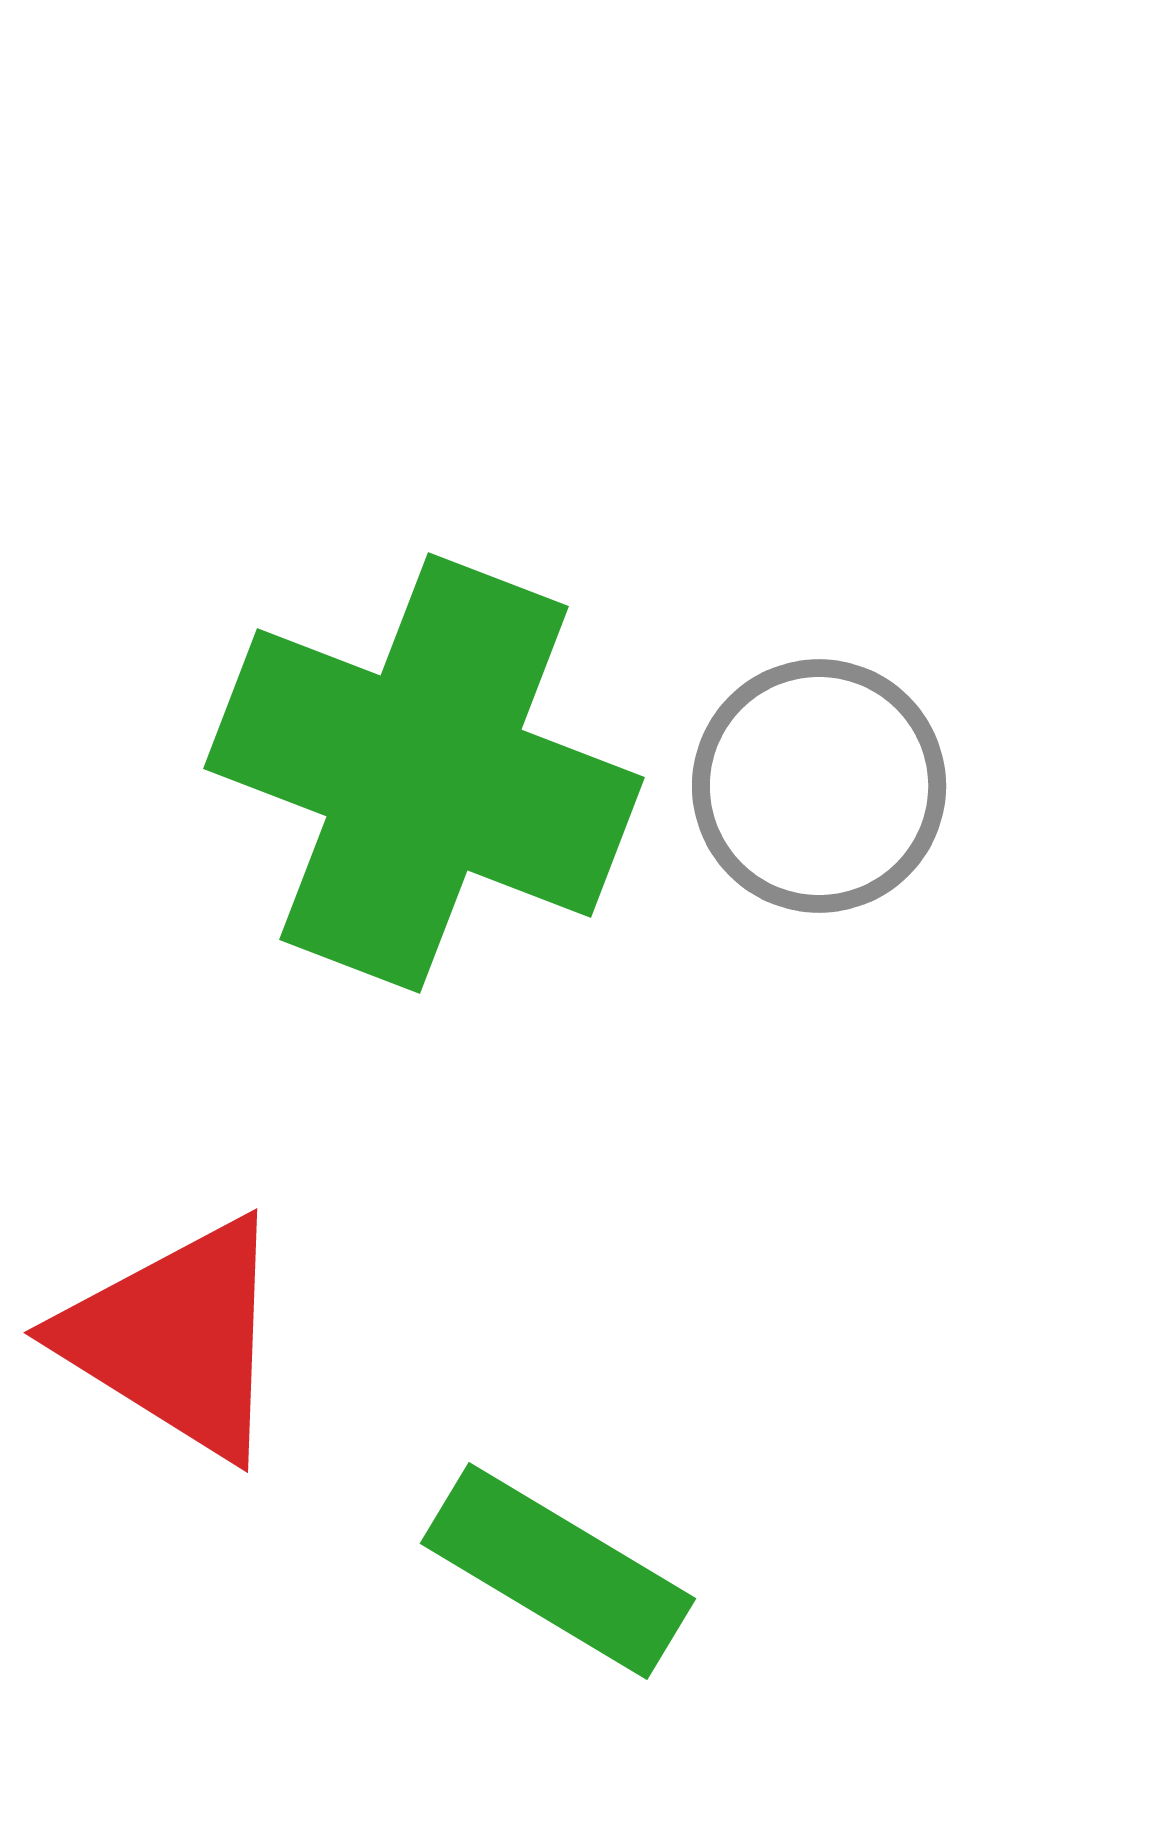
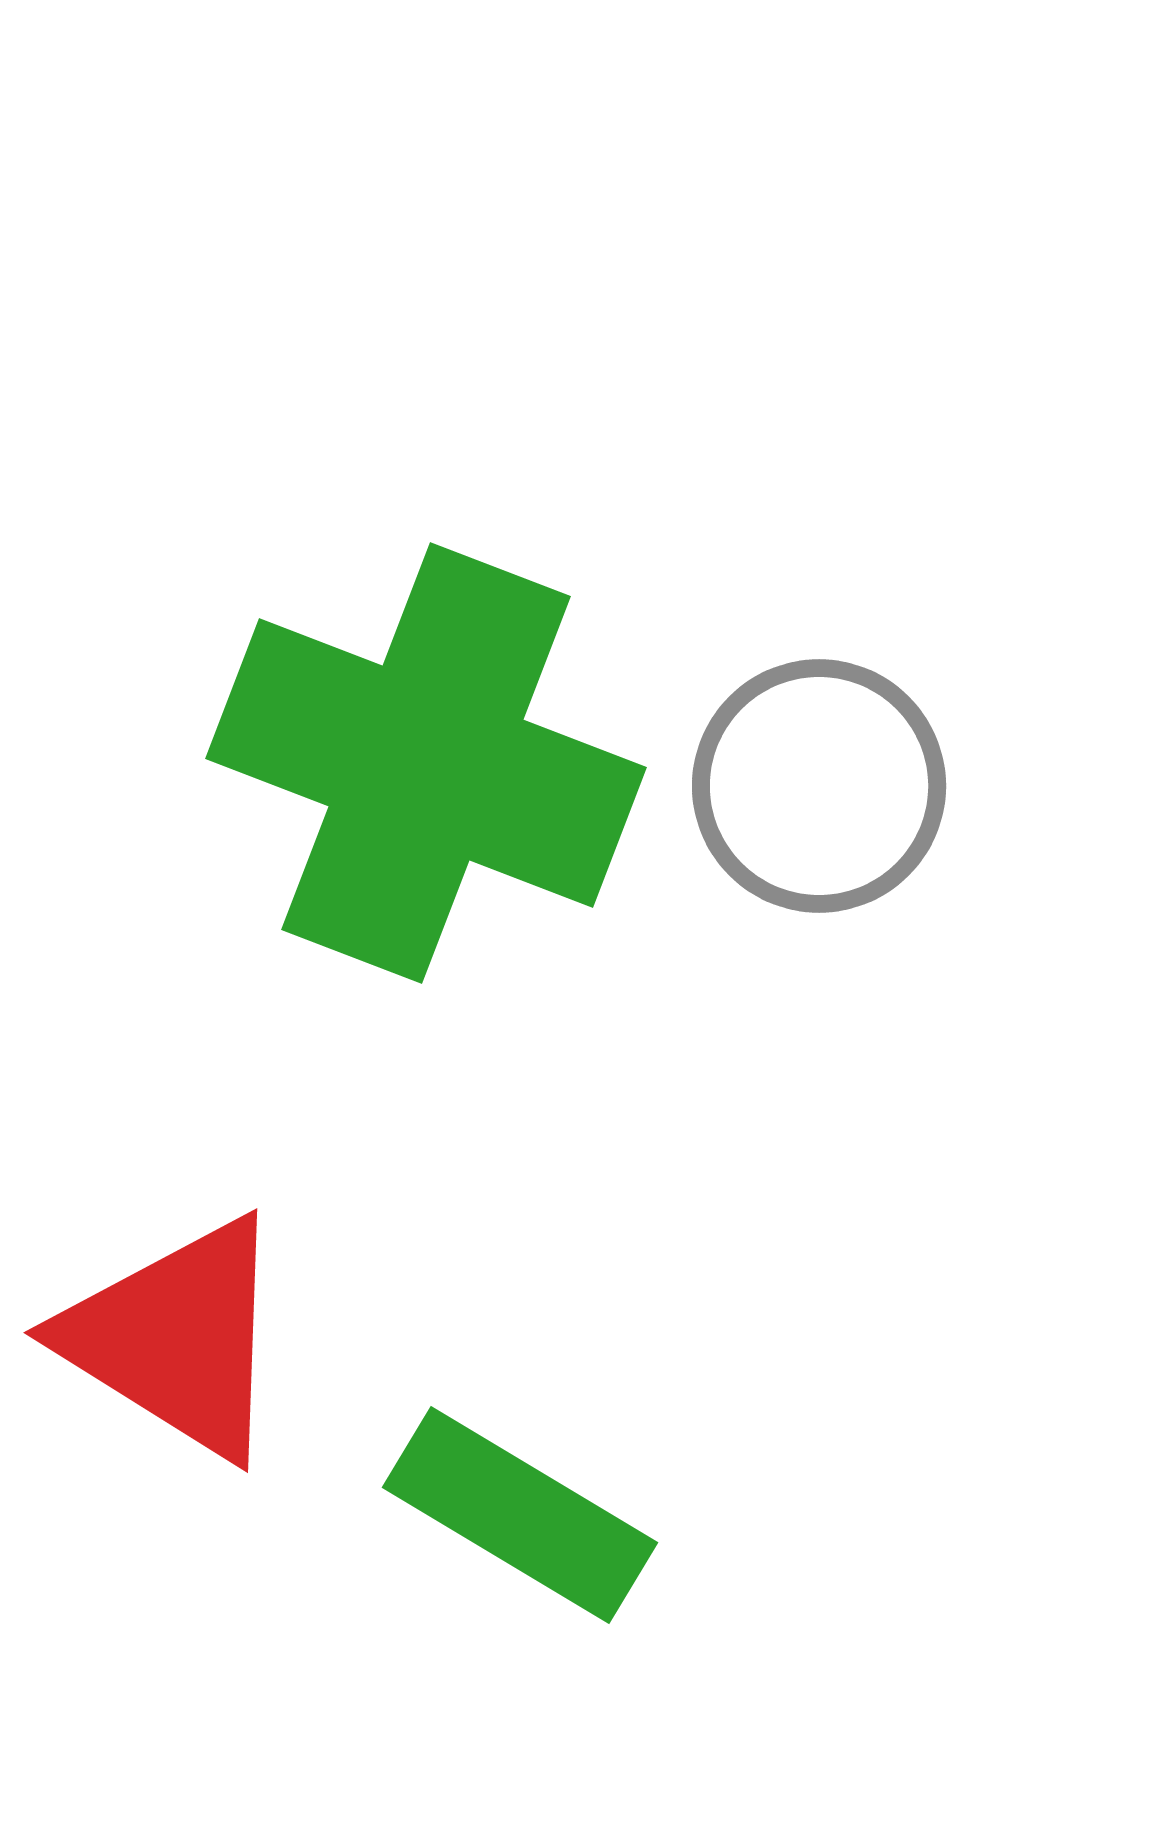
green cross: moved 2 px right, 10 px up
green rectangle: moved 38 px left, 56 px up
